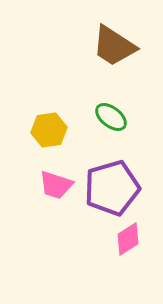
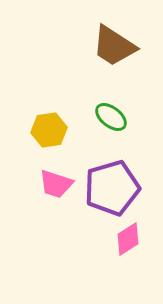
pink trapezoid: moved 1 px up
